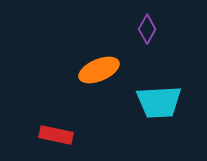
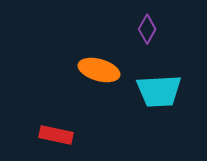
orange ellipse: rotated 39 degrees clockwise
cyan trapezoid: moved 11 px up
